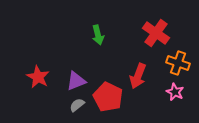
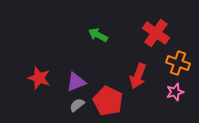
green arrow: rotated 132 degrees clockwise
red star: moved 1 px right, 1 px down; rotated 10 degrees counterclockwise
purple triangle: moved 1 px down
pink star: rotated 30 degrees clockwise
red pentagon: moved 4 px down
